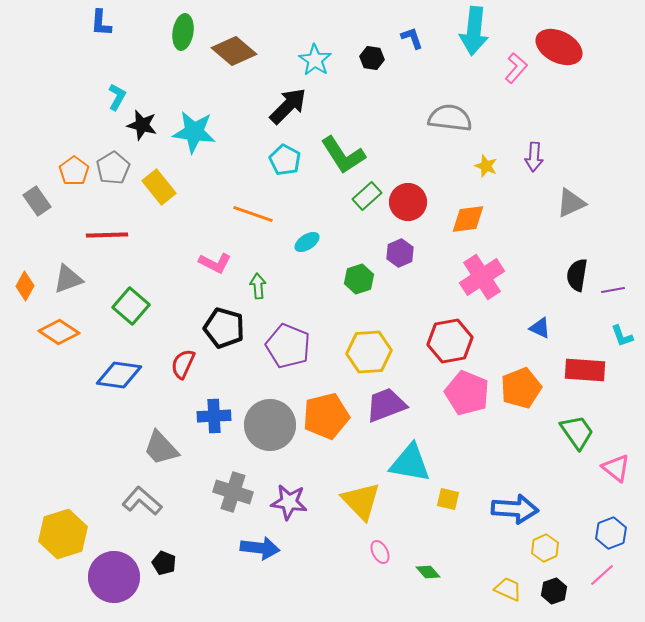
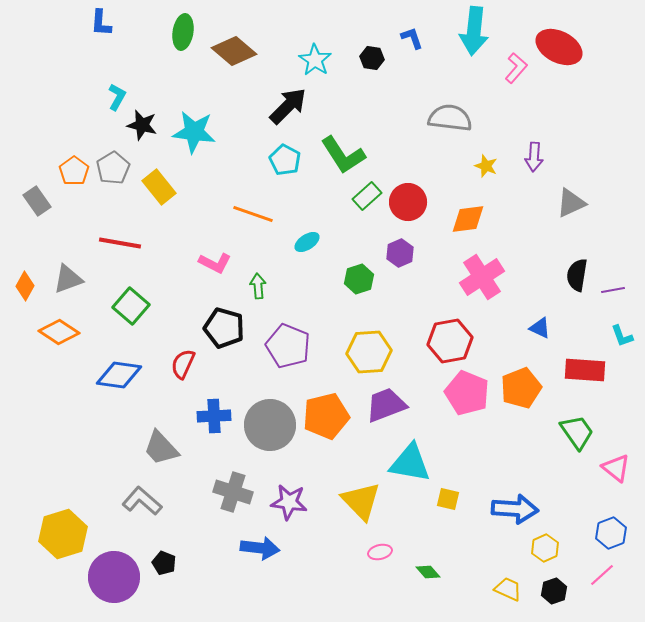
red line at (107, 235): moved 13 px right, 8 px down; rotated 12 degrees clockwise
pink ellipse at (380, 552): rotated 75 degrees counterclockwise
